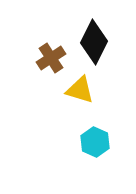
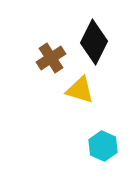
cyan hexagon: moved 8 px right, 4 px down
